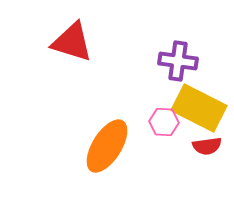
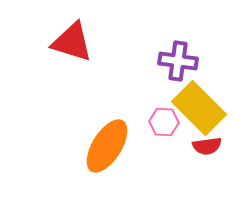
yellow rectangle: rotated 18 degrees clockwise
